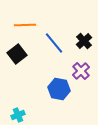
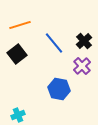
orange line: moved 5 px left; rotated 15 degrees counterclockwise
purple cross: moved 1 px right, 5 px up
